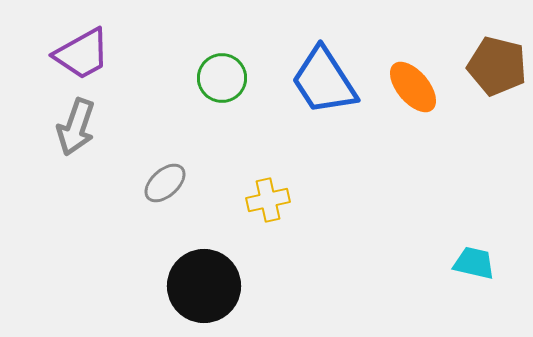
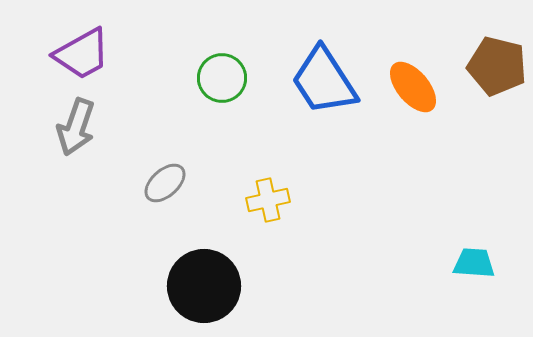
cyan trapezoid: rotated 9 degrees counterclockwise
